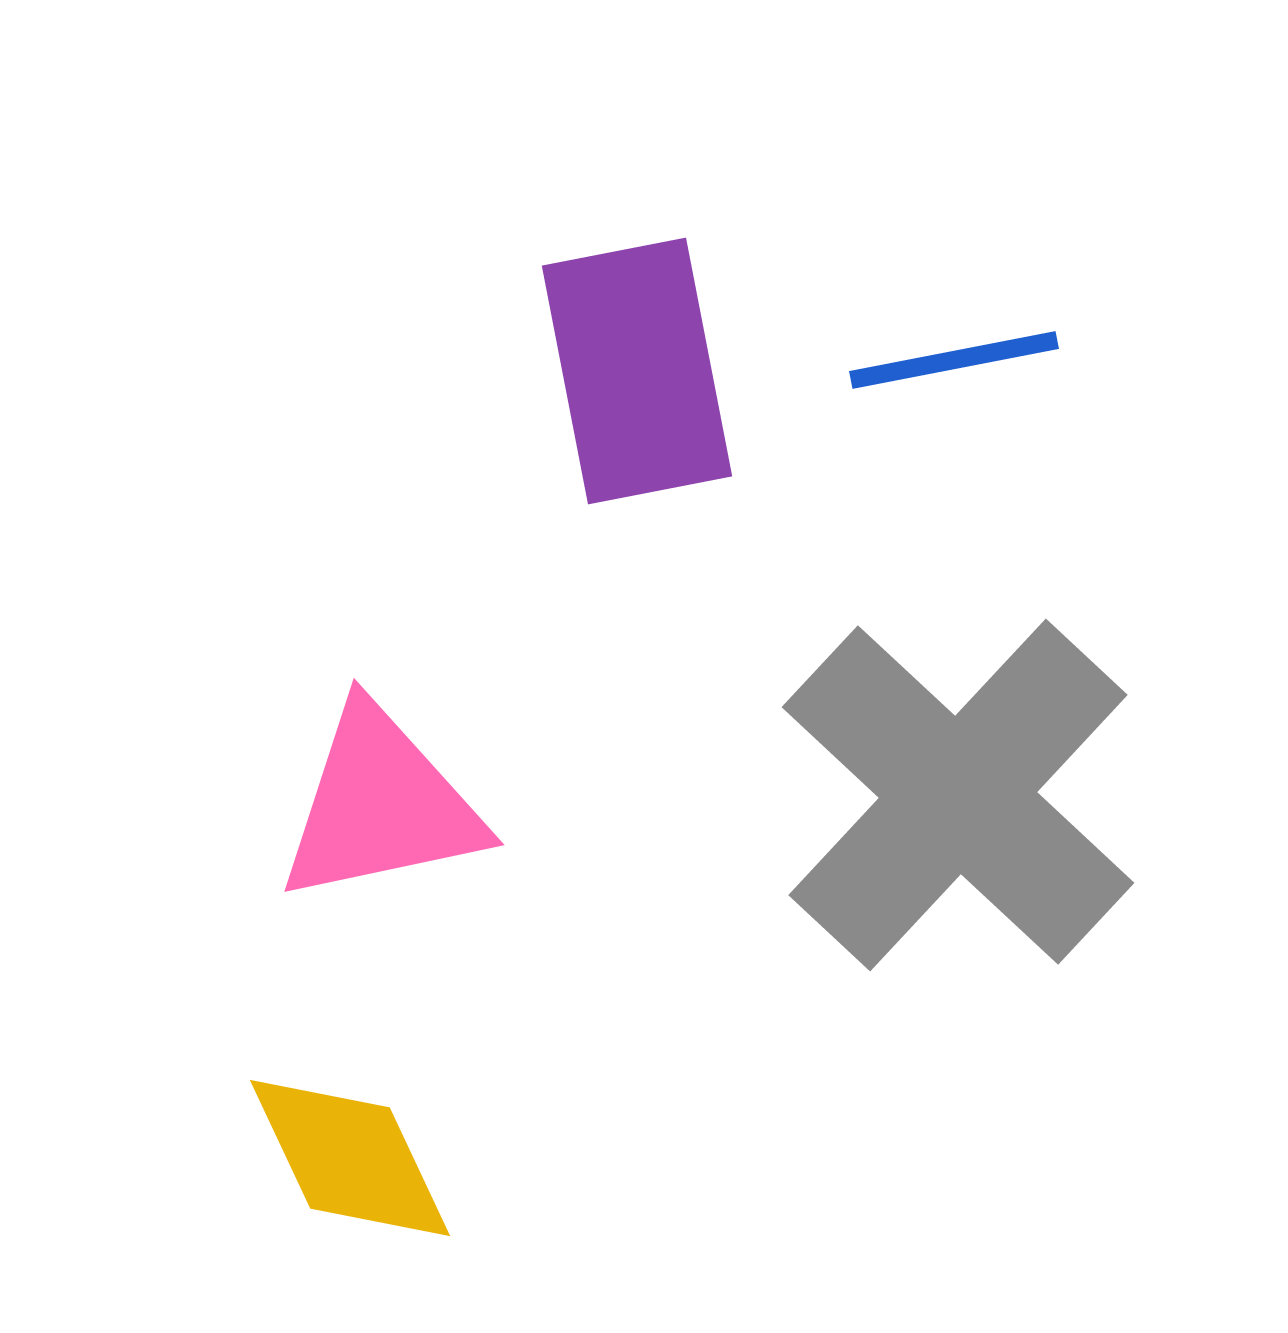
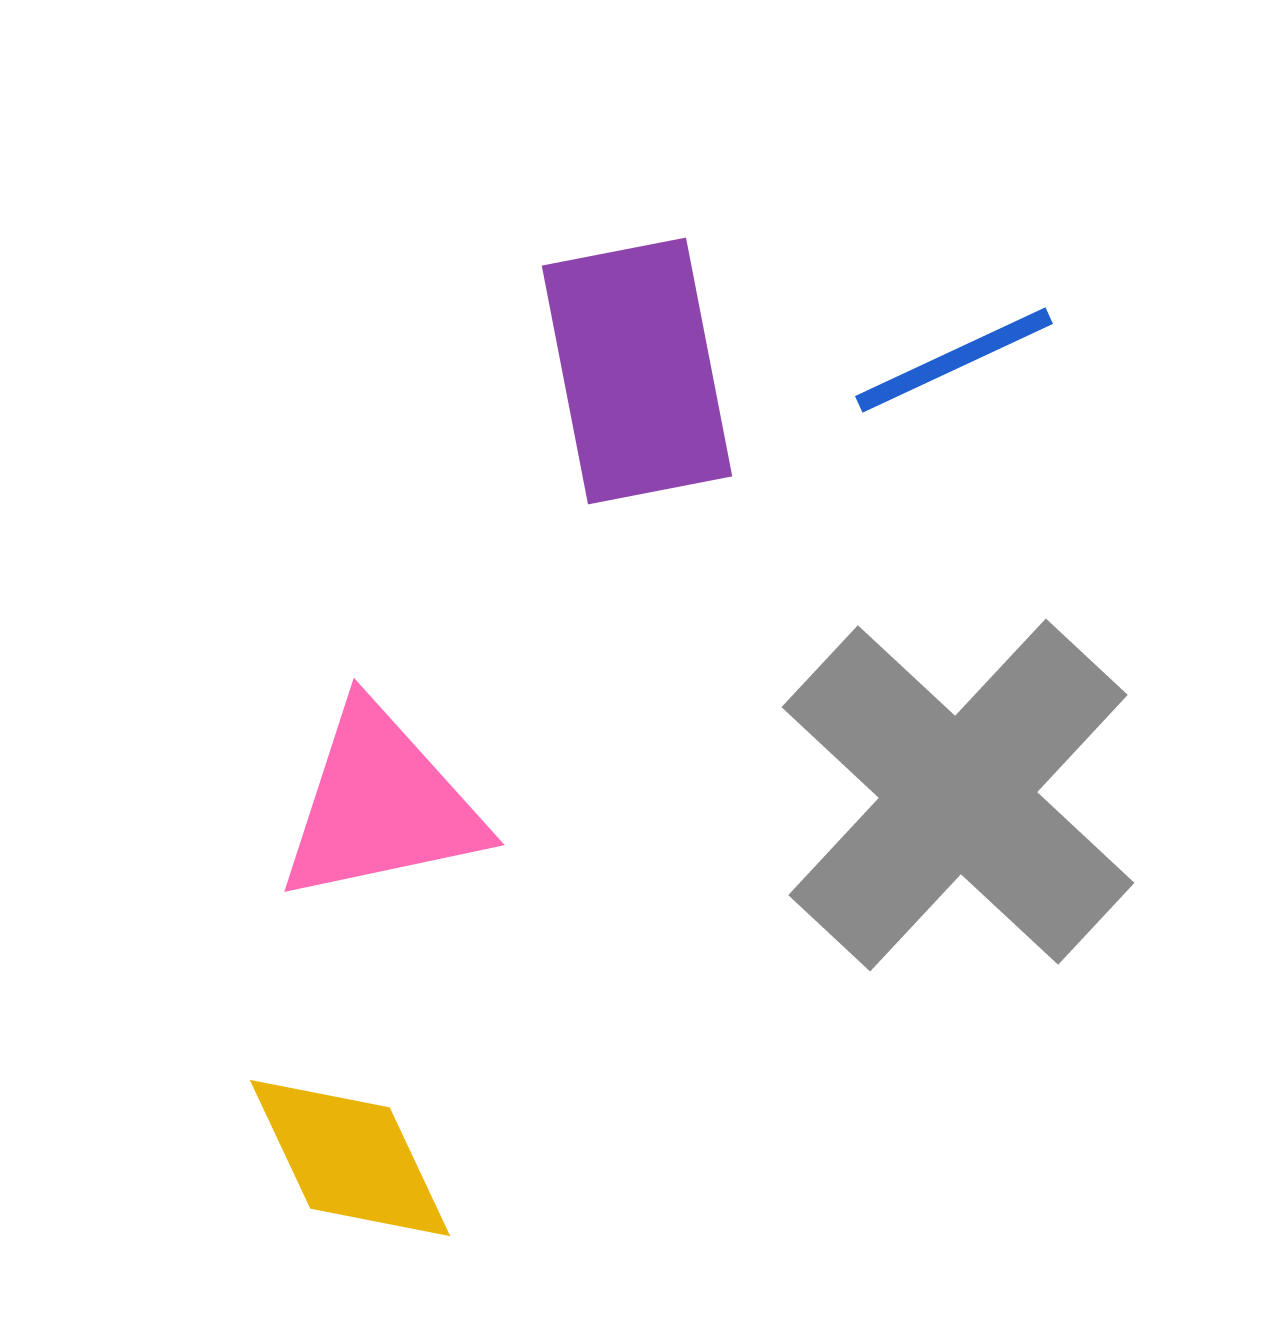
blue line: rotated 14 degrees counterclockwise
